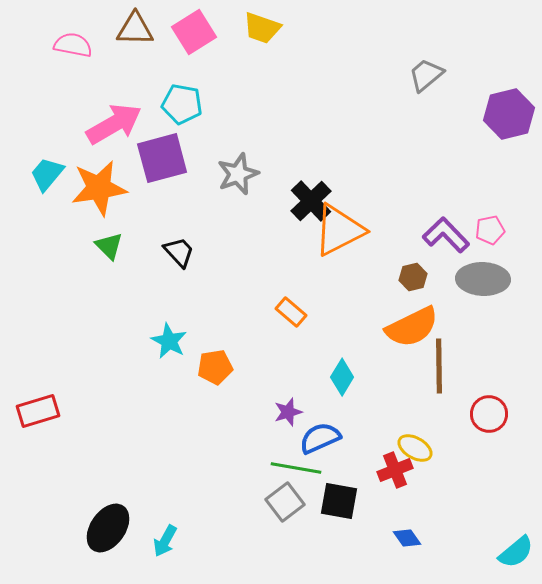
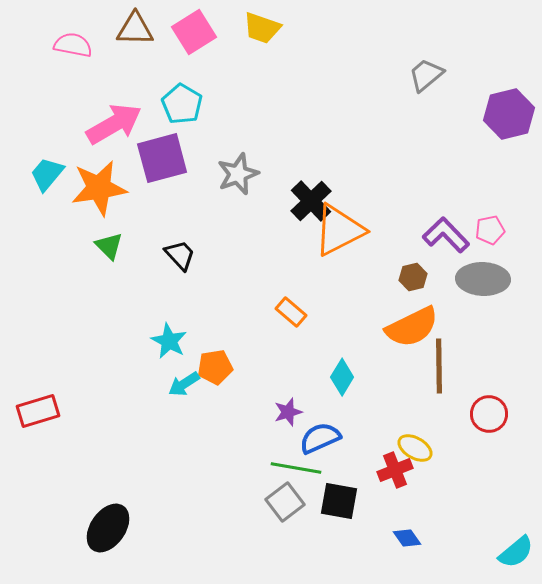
cyan pentagon: rotated 21 degrees clockwise
black trapezoid: moved 1 px right, 3 px down
cyan arrow: moved 19 px right, 157 px up; rotated 28 degrees clockwise
